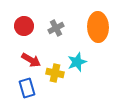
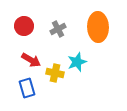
gray cross: moved 2 px right, 1 px down
